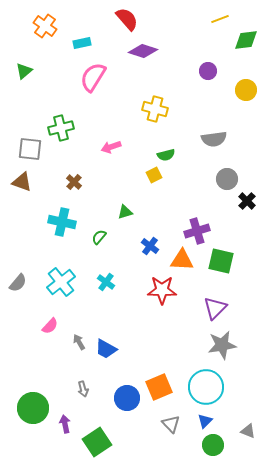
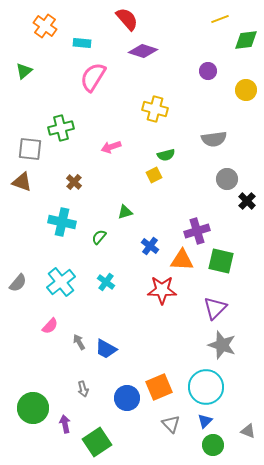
cyan rectangle at (82, 43): rotated 18 degrees clockwise
gray star at (222, 345): rotated 28 degrees clockwise
